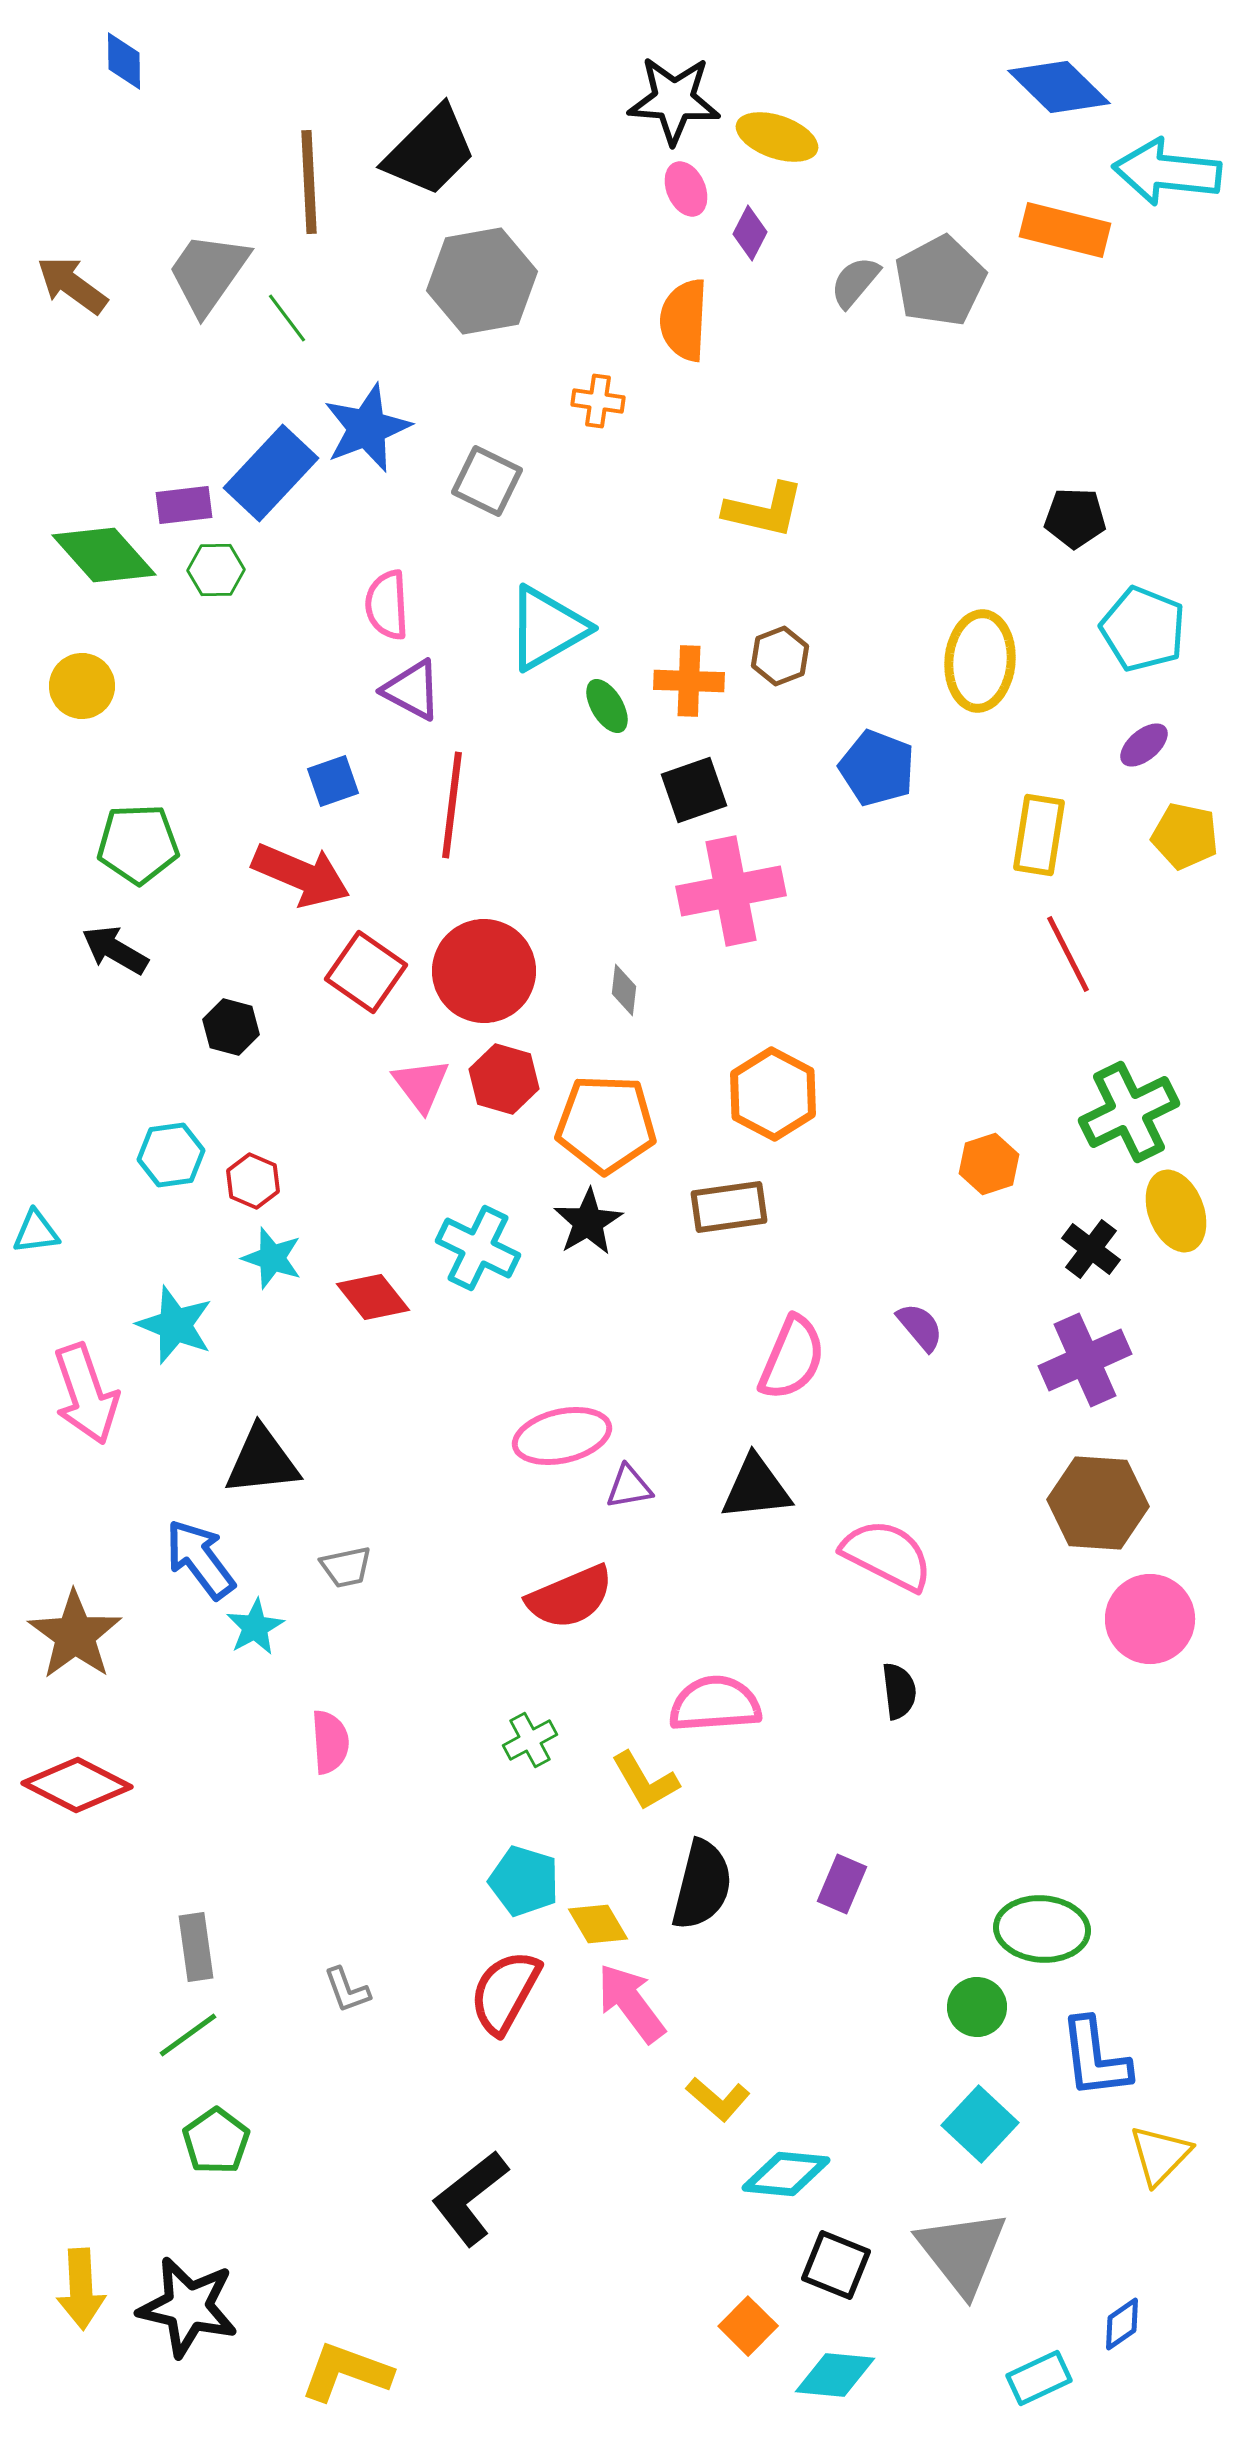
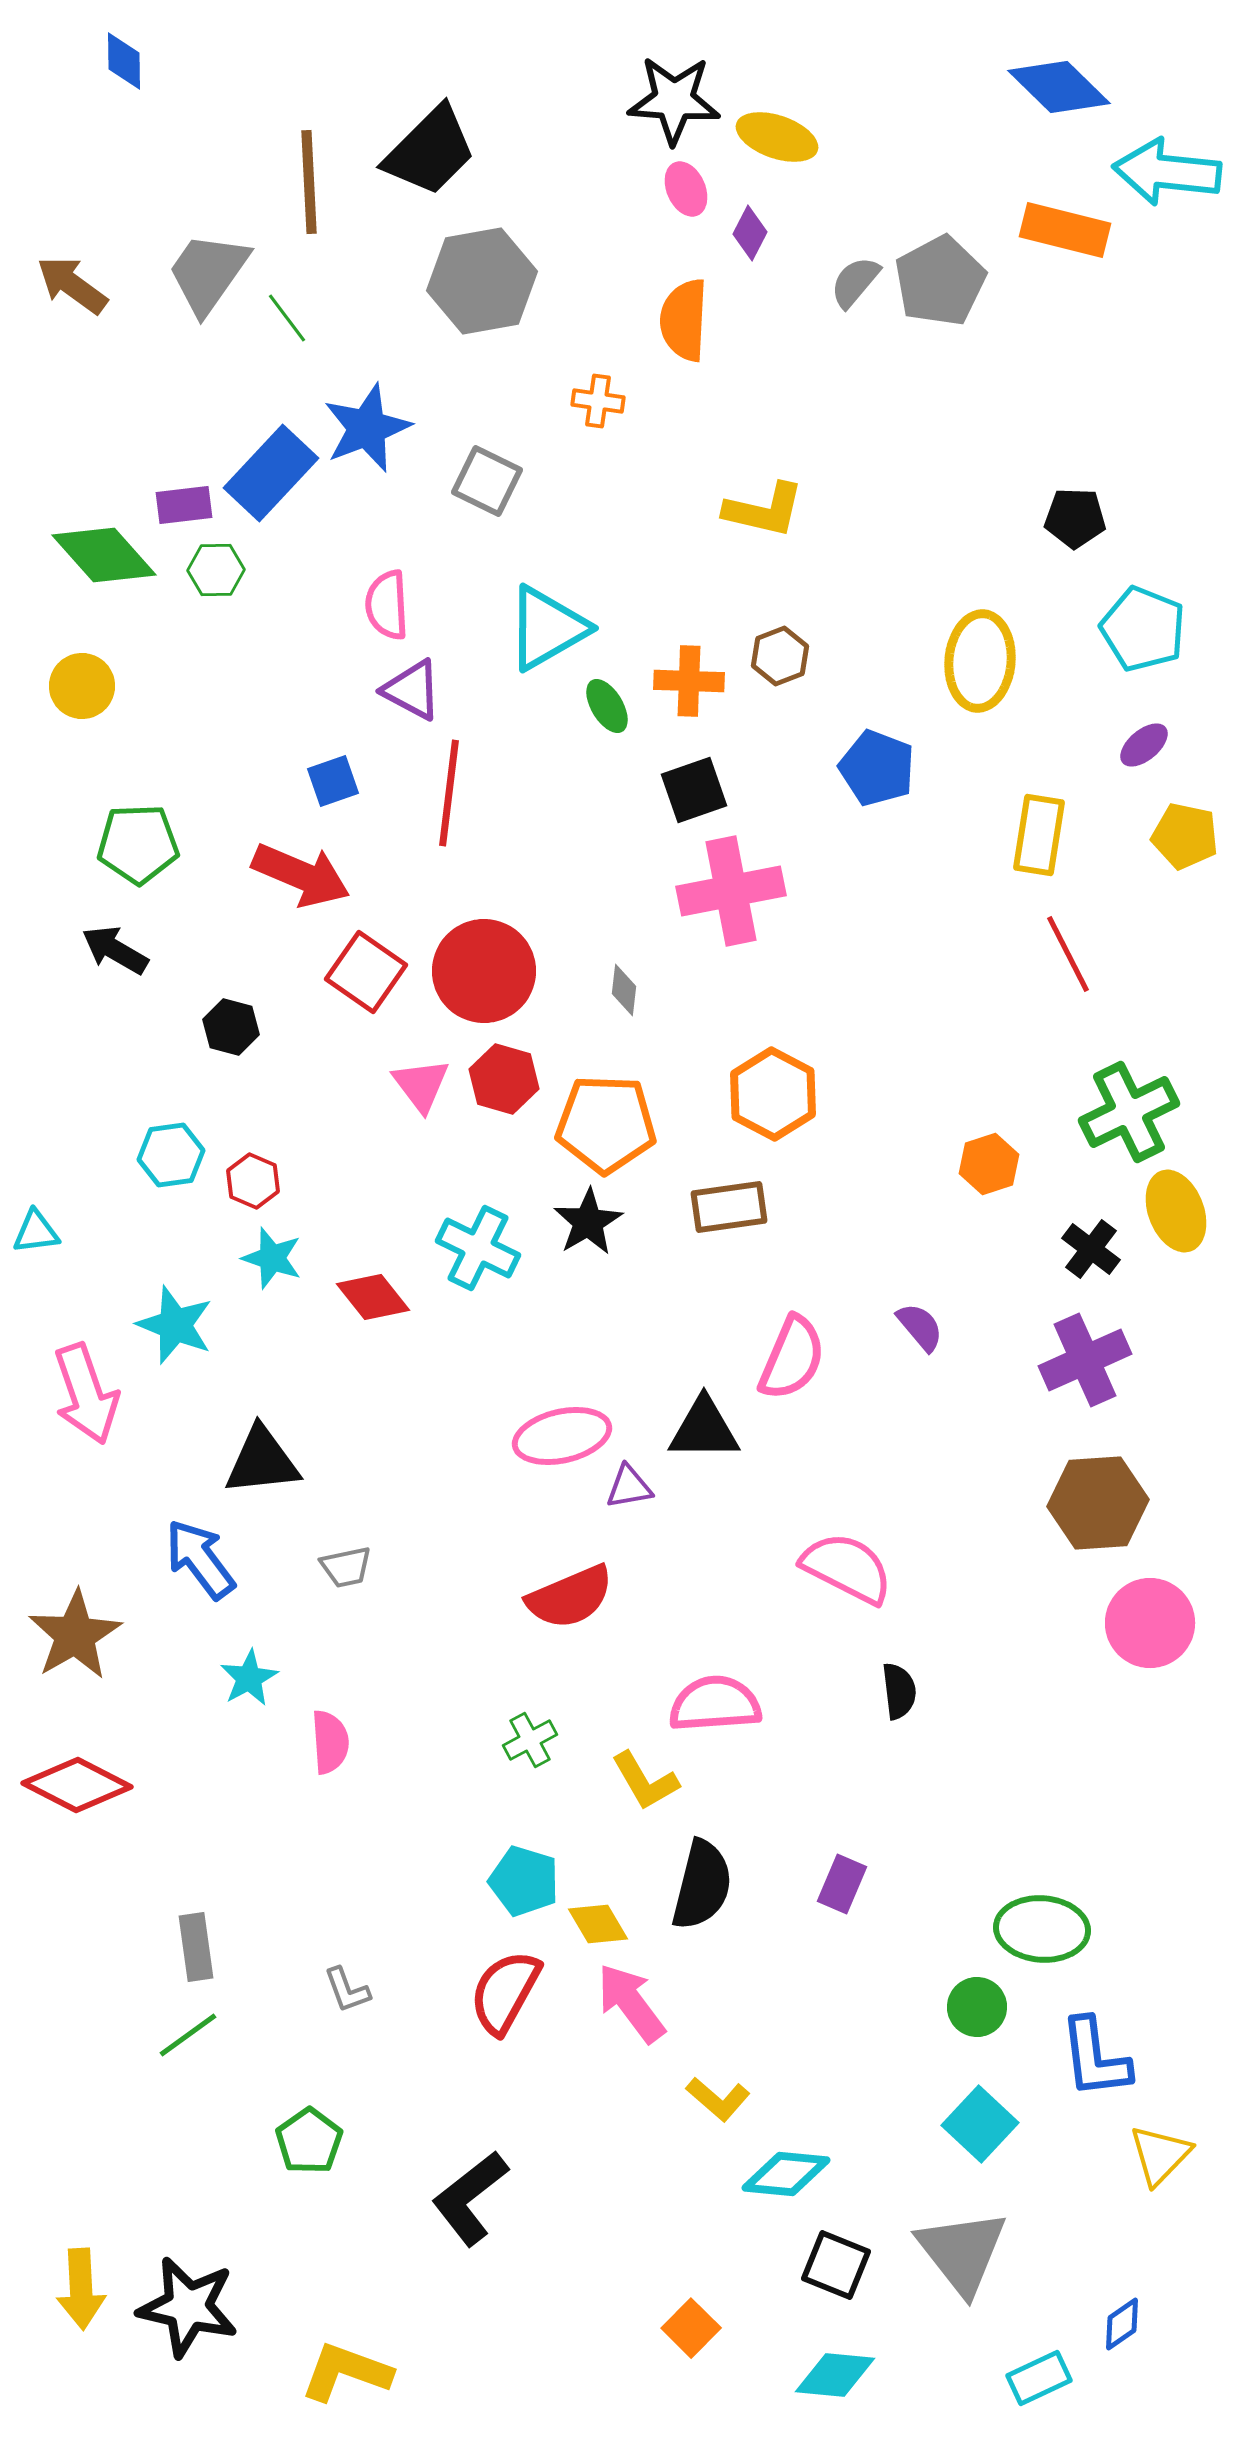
red line at (452, 805): moved 3 px left, 12 px up
black triangle at (756, 1488): moved 52 px left, 59 px up; rotated 6 degrees clockwise
brown hexagon at (1098, 1503): rotated 8 degrees counterclockwise
pink semicircle at (887, 1555): moved 40 px left, 13 px down
pink circle at (1150, 1619): moved 4 px down
cyan star at (255, 1627): moved 6 px left, 51 px down
brown star at (75, 1635): rotated 6 degrees clockwise
green pentagon at (216, 2141): moved 93 px right
orange square at (748, 2326): moved 57 px left, 2 px down
